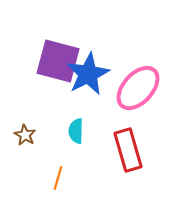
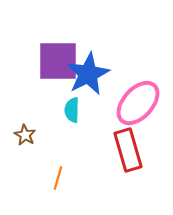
purple square: rotated 15 degrees counterclockwise
pink ellipse: moved 15 px down
cyan semicircle: moved 4 px left, 21 px up
